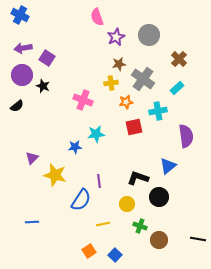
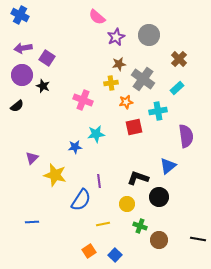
pink semicircle: rotated 30 degrees counterclockwise
